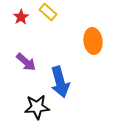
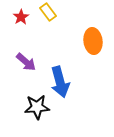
yellow rectangle: rotated 12 degrees clockwise
